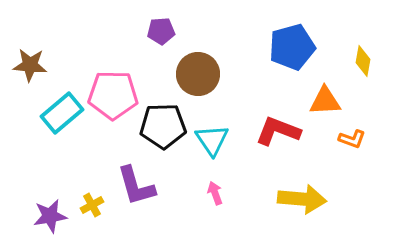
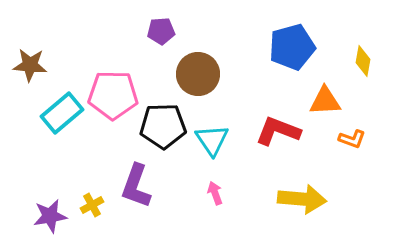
purple L-shape: rotated 36 degrees clockwise
